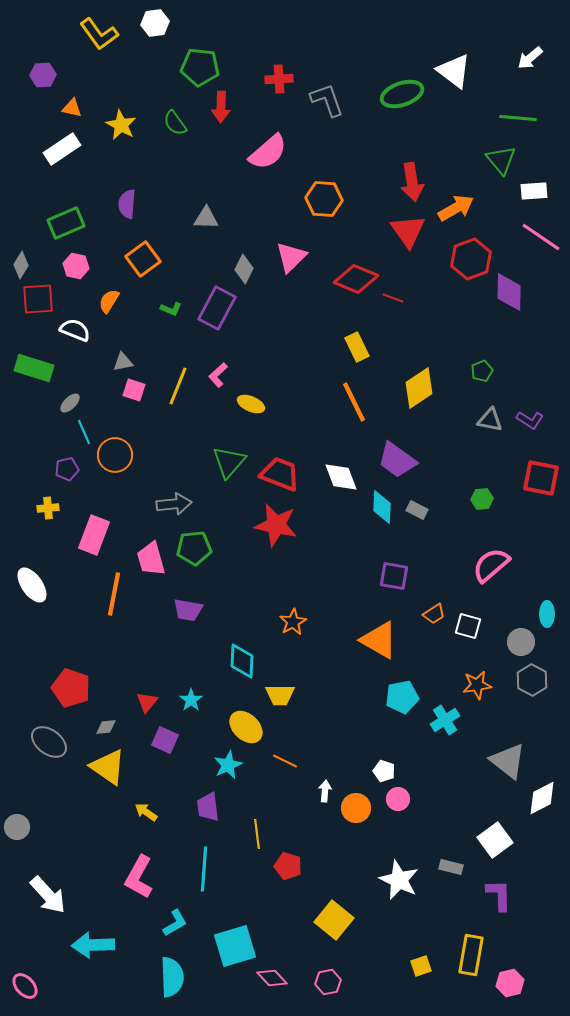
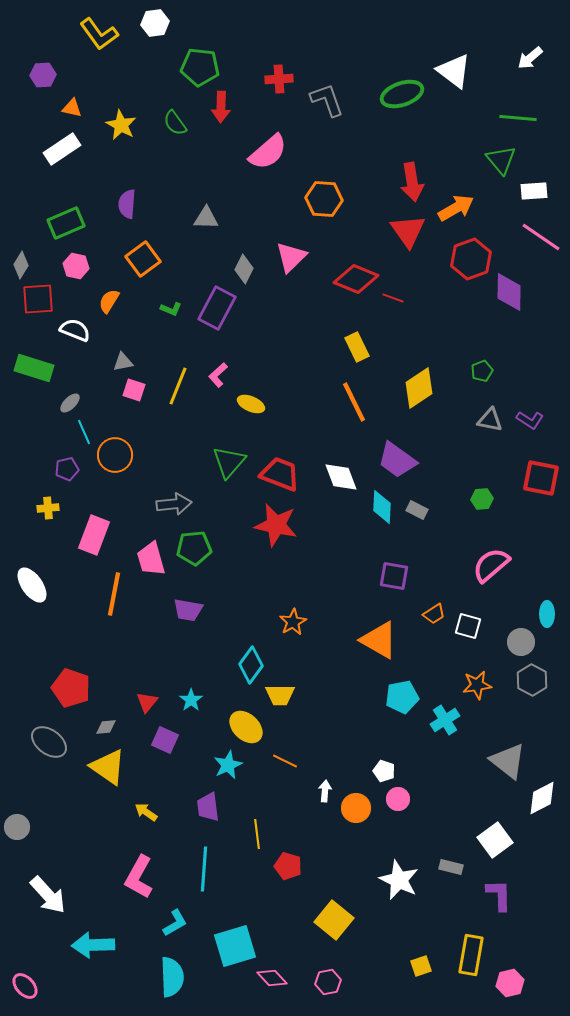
cyan diamond at (242, 661): moved 9 px right, 4 px down; rotated 33 degrees clockwise
